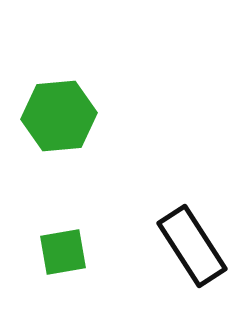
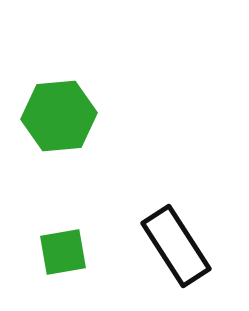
black rectangle: moved 16 px left
